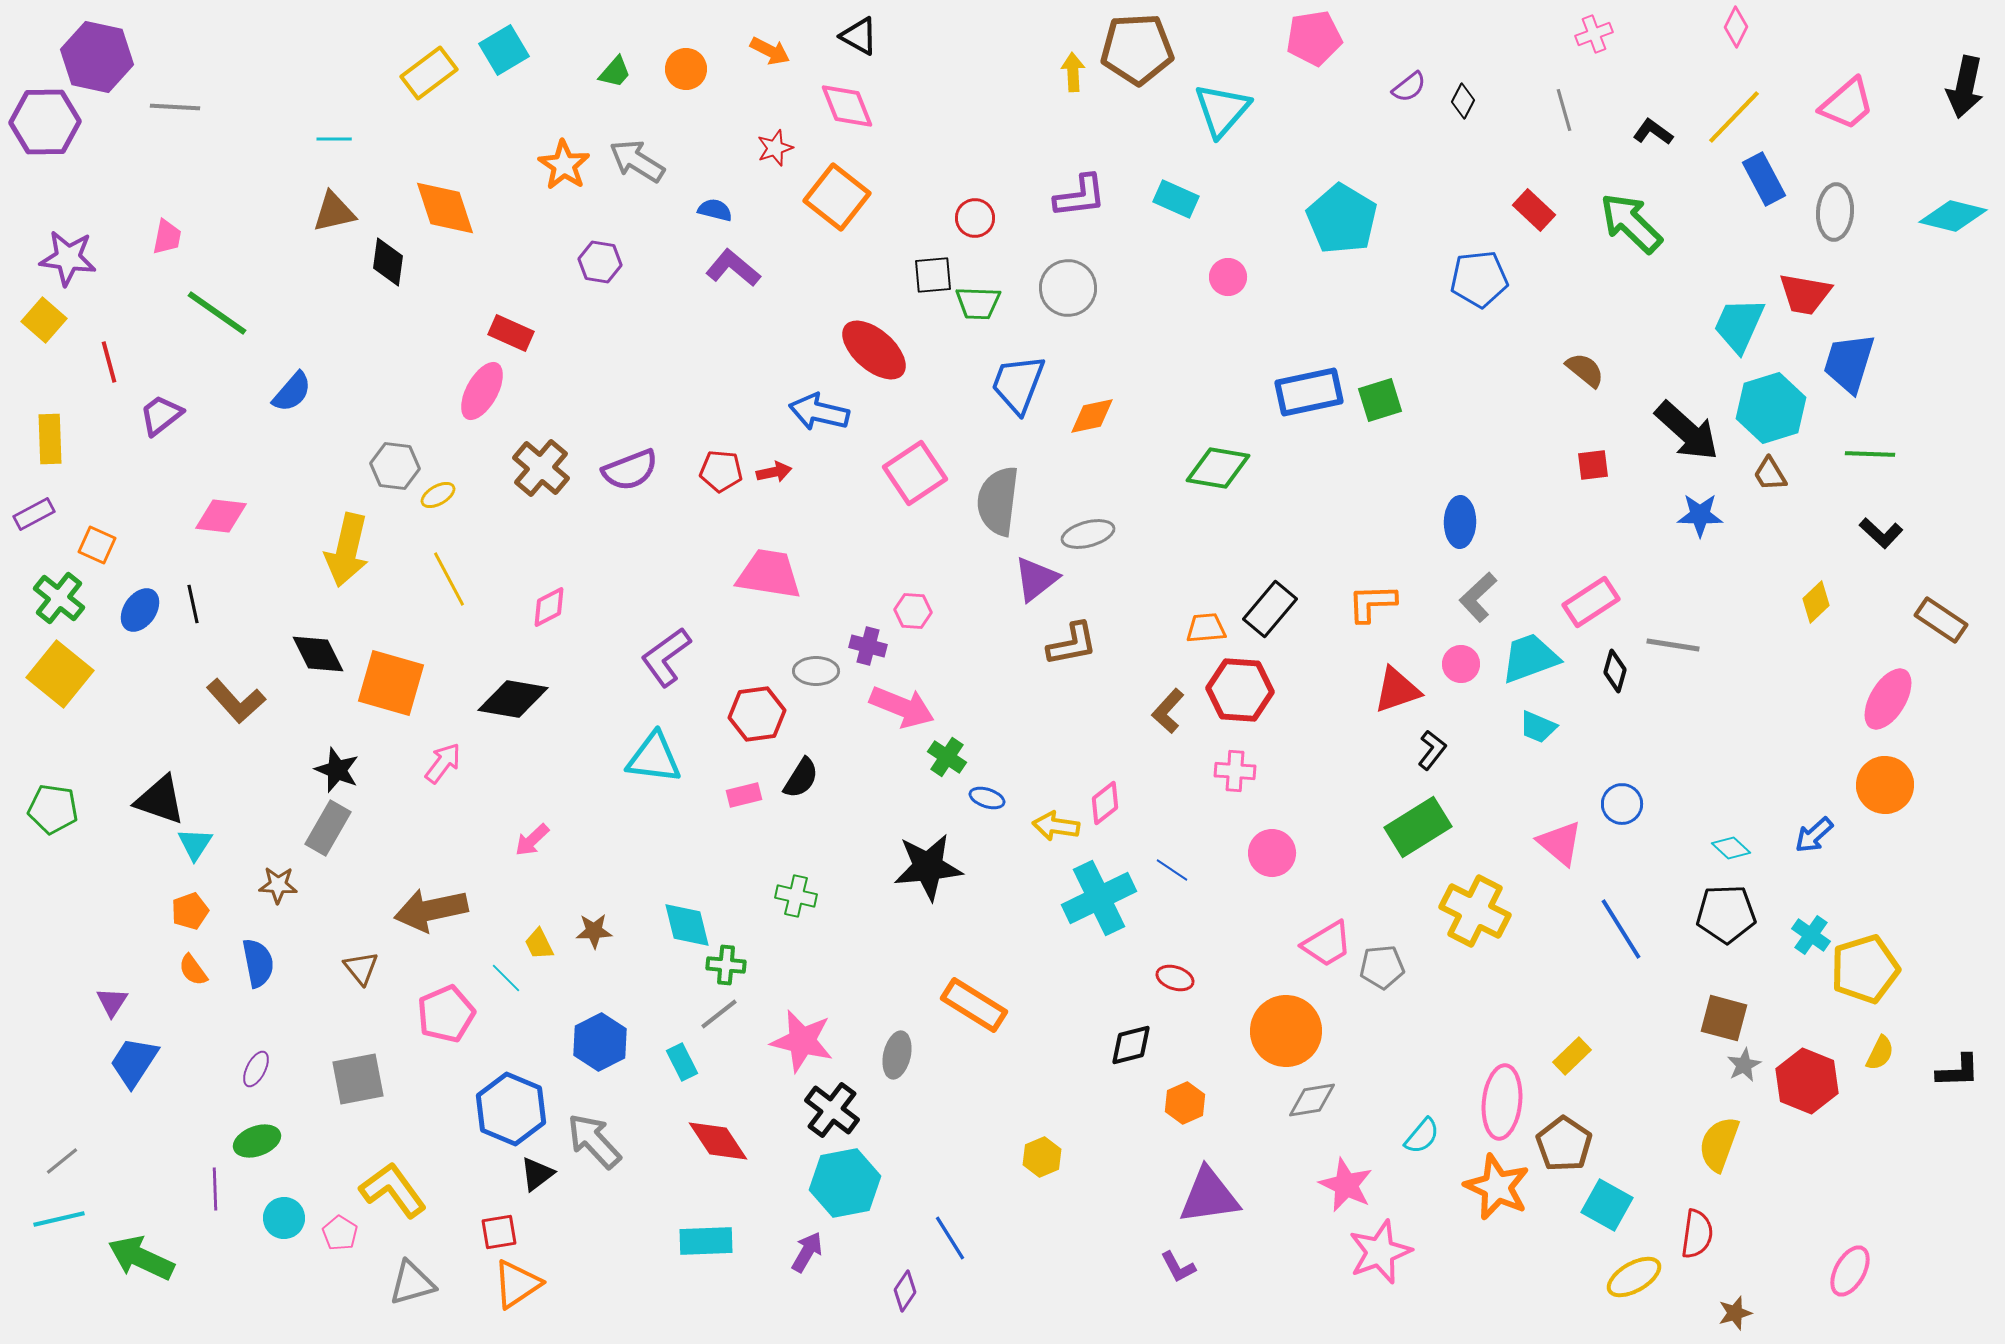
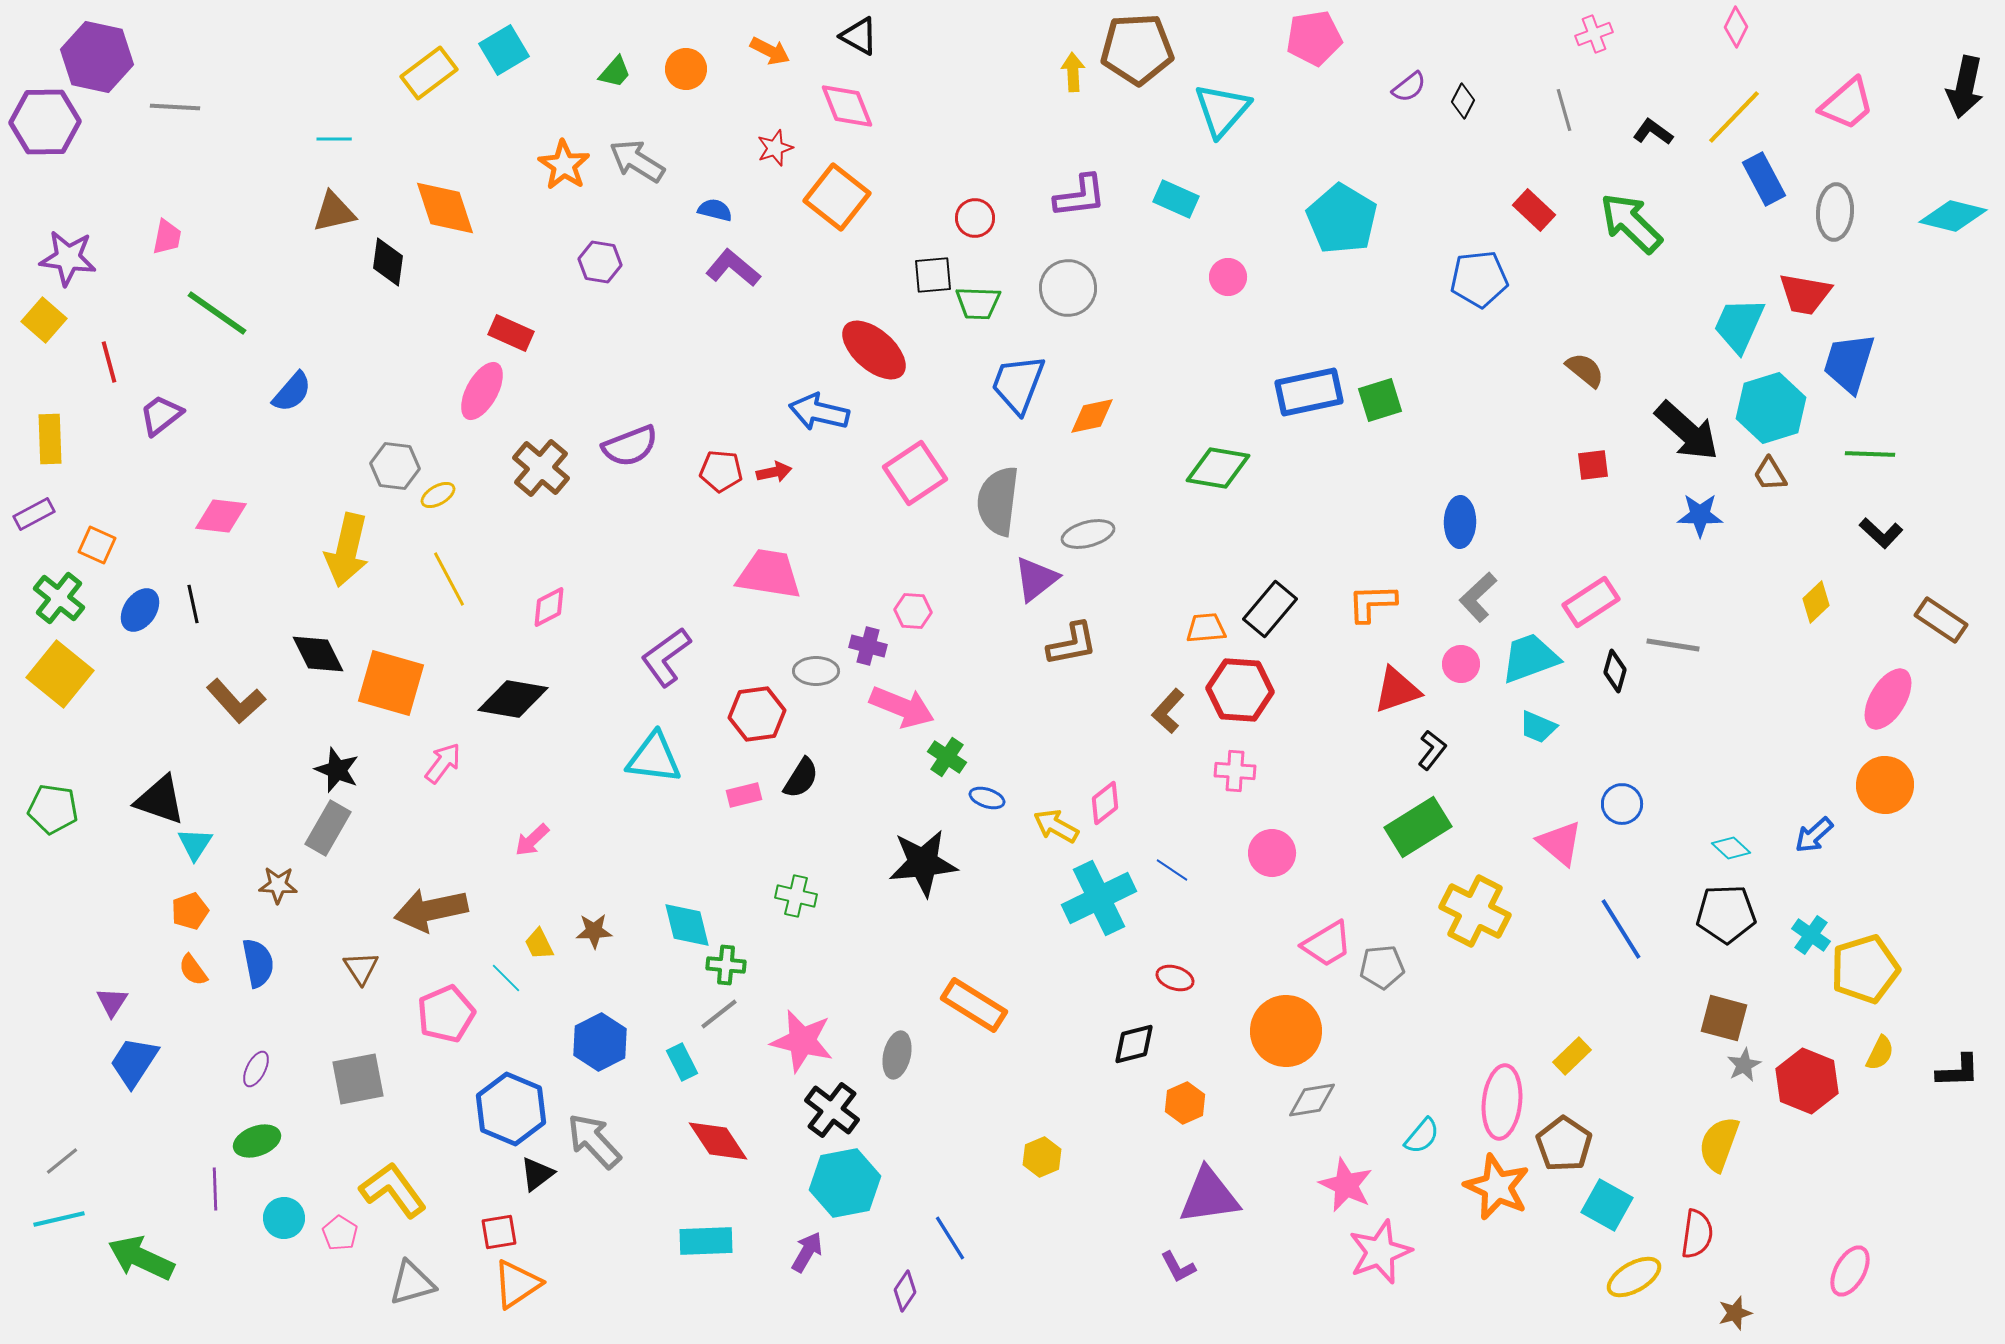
purple semicircle at (630, 470): moved 24 px up
yellow arrow at (1056, 826): rotated 21 degrees clockwise
black star at (928, 867): moved 5 px left, 4 px up
brown triangle at (361, 968): rotated 6 degrees clockwise
black diamond at (1131, 1045): moved 3 px right, 1 px up
